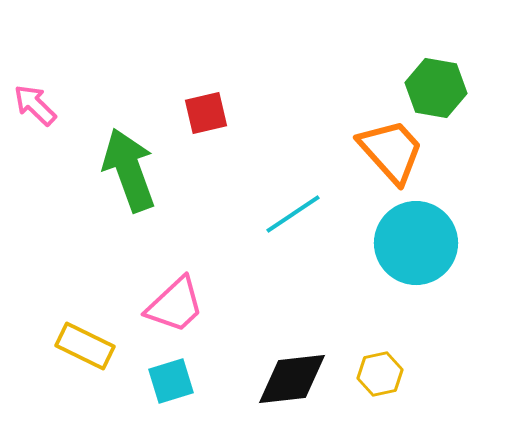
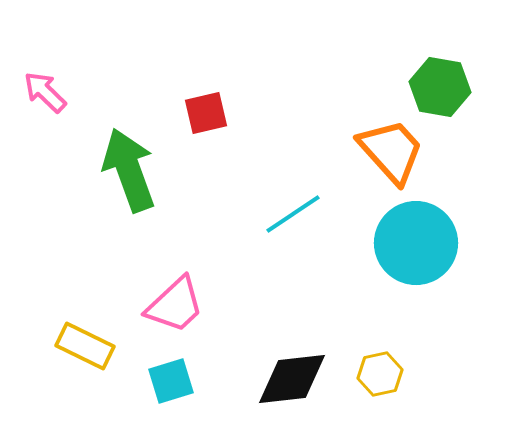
green hexagon: moved 4 px right, 1 px up
pink arrow: moved 10 px right, 13 px up
